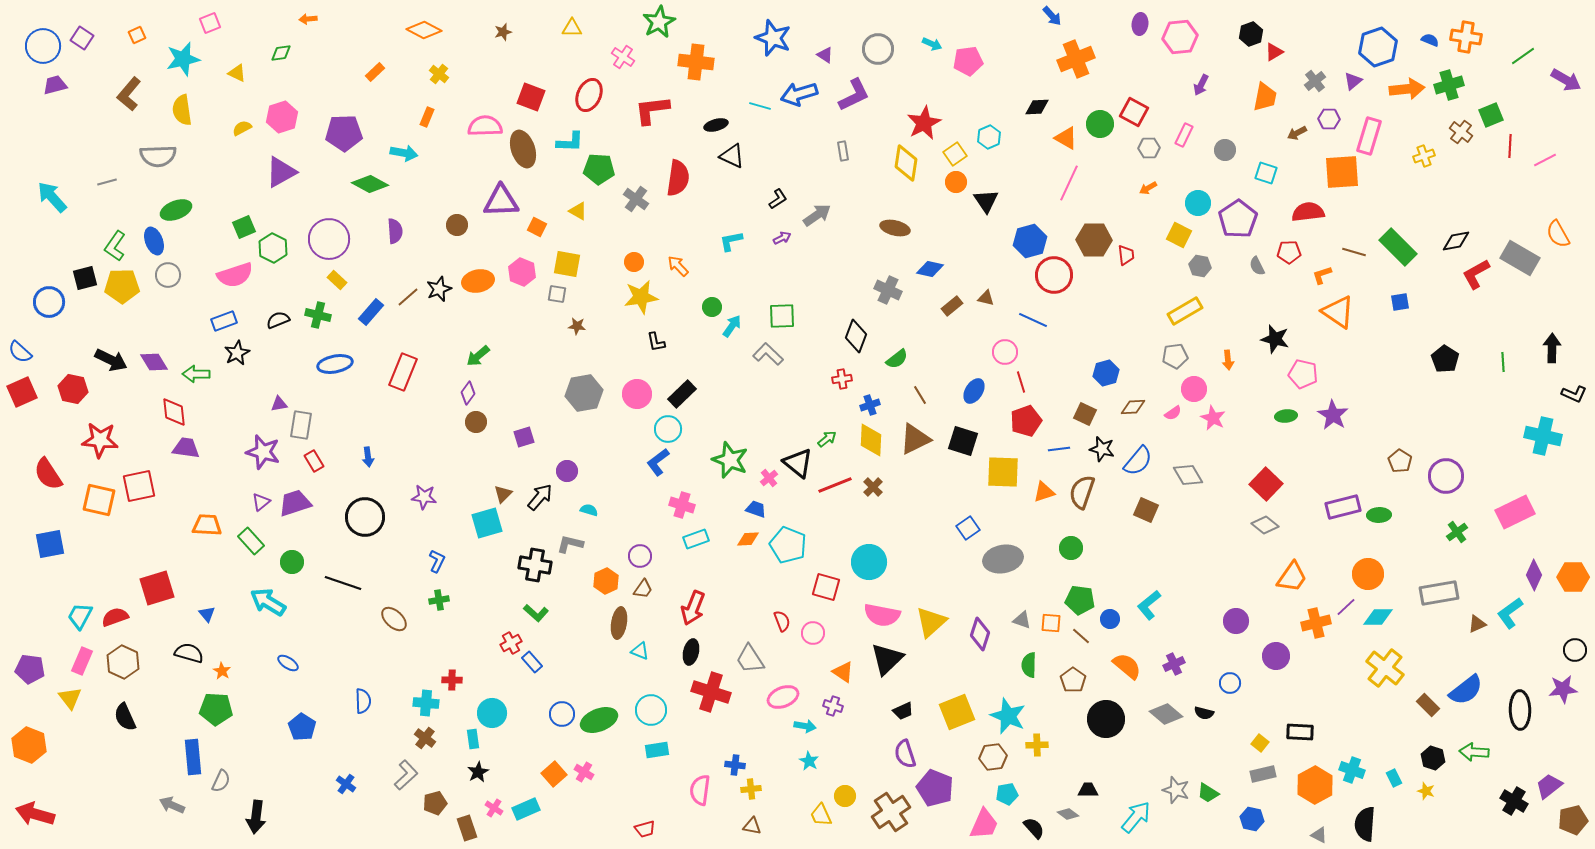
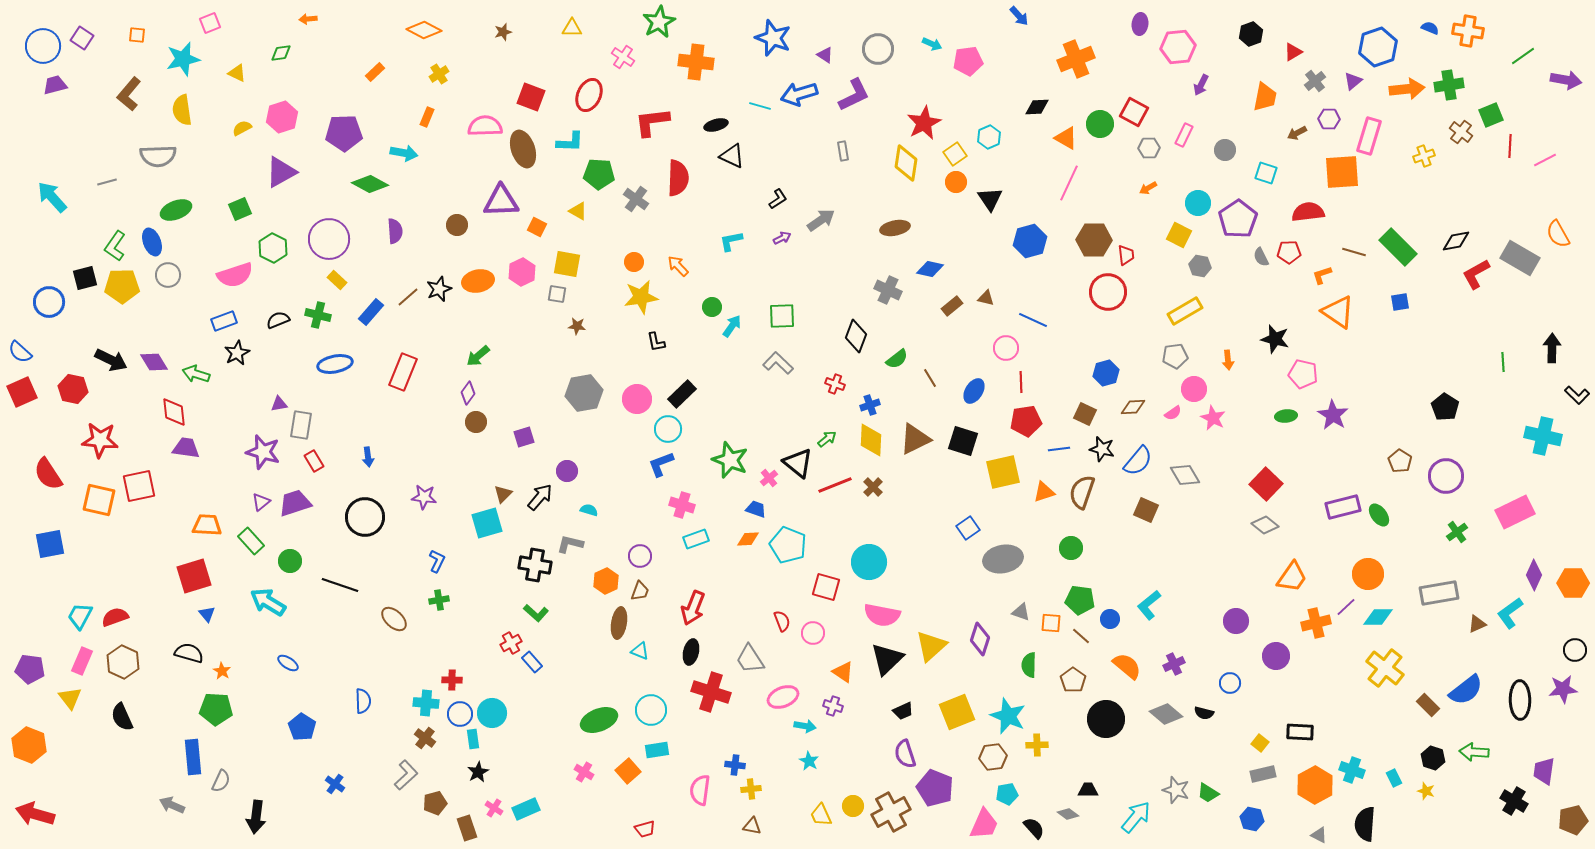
blue arrow at (1052, 16): moved 33 px left
orange square at (137, 35): rotated 30 degrees clockwise
pink hexagon at (1180, 37): moved 2 px left, 10 px down
orange cross at (1466, 37): moved 2 px right, 6 px up
blue semicircle at (1430, 40): moved 12 px up
red triangle at (1274, 52): moved 19 px right
yellow cross at (439, 74): rotated 18 degrees clockwise
purple arrow at (1566, 80): rotated 20 degrees counterclockwise
green cross at (1449, 85): rotated 8 degrees clockwise
red L-shape at (652, 110): moved 12 px down
green pentagon at (599, 169): moved 5 px down
red semicircle at (678, 178): rotated 6 degrees counterclockwise
black triangle at (986, 201): moved 4 px right, 2 px up
gray arrow at (817, 215): moved 4 px right, 5 px down
green square at (244, 227): moved 4 px left, 18 px up
brown ellipse at (895, 228): rotated 24 degrees counterclockwise
blue ellipse at (154, 241): moved 2 px left, 1 px down
gray semicircle at (1257, 266): moved 4 px right, 9 px up
pink hexagon at (522, 272): rotated 12 degrees clockwise
red circle at (1054, 275): moved 54 px right, 17 px down
pink circle at (1005, 352): moved 1 px right, 4 px up
gray L-shape at (768, 354): moved 10 px right, 9 px down
black pentagon at (1445, 359): moved 48 px down
green arrow at (196, 374): rotated 16 degrees clockwise
red cross at (842, 379): moved 7 px left, 5 px down; rotated 30 degrees clockwise
red line at (1021, 382): rotated 15 degrees clockwise
pink circle at (637, 394): moved 5 px down
black L-shape at (1574, 394): moved 3 px right, 1 px down; rotated 20 degrees clockwise
brown line at (920, 395): moved 10 px right, 17 px up
red pentagon at (1026, 421): rotated 12 degrees clockwise
blue L-shape at (658, 462): moved 3 px right, 2 px down; rotated 16 degrees clockwise
yellow square at (1003, 472): rotated 15 degrees counterclockwise
gray diamond at (1188, 475): moved 3 px left
green ellipse at (1379, 515): rotated 55 degrees clockwise
green circle at (292, 562): moved 2 px left, 1 px up
orange hexagon at (1573, 577): moved 6 px down
black line at (343, 583): moved 3 px left, 2 px down
red square at (157, 588): moved 37 px right, 12 px up
brown trapezoid at (643, 589): moved 3 px left, 2 px down; rotated 15 degrees counterclockwise
gray triangle at (1022, 620): moved 1 px left, 8 px up
yellow triangle at (931, 622): moved 24 px down
purple diamond at (980, 634): moved 5 px down
black ellipse at (1520, 710): moved 10 px up
blue circle at (562, 714): moved 102 px left
black semicircle at (125, 717): moved 3 px left
orange square at (554, 774): moved 74 px right, 3 px up
blue cross at (346, 784): moved 11 px left
purple trapezoid at (1549, 786): moved 5 px left, 15 px up; rotated 44 degrees counterclockwise
yellow circle at (845, 796): moved 8 px right, 10 px down
brown cross at (891, 812): rotated 6 degrees clockwise
